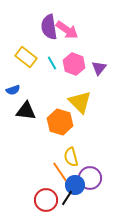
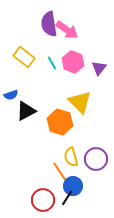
purple semicircle: moved 3 px up
yellow rectangle: moved 2 px left
pink hexagon: moved 1 px left, 2 px up
blue semicircle: moved 2 px left, 5 px down
black triangle: rotated 35 degrees counterclockwise
purple circle: moved 6 px right, 19 px up
blue circle: moved 2 px left, 1 px down
red circle: moved 3 px left
